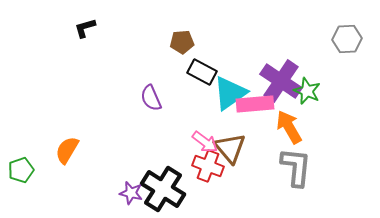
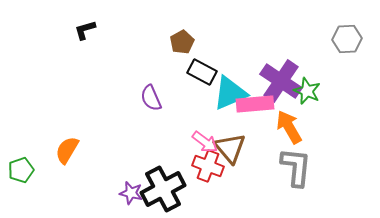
black L-shape: moved 2 px down
brown pentagon: rotated 25 degrees counterclockwise
cyan triangle: rotated 12 degrees clockwise
black cross: rotated 30 degrees clockwise
